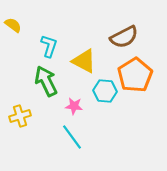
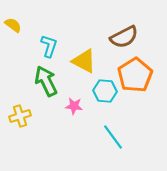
cyan line: moved 41 px right
